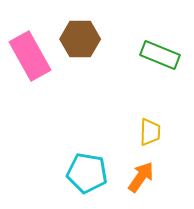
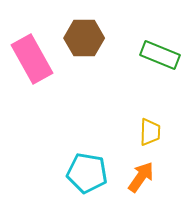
brown hexagon: moved 4 px right, 1 px up
pink rectangle: moved 2 px right, 3 px down
